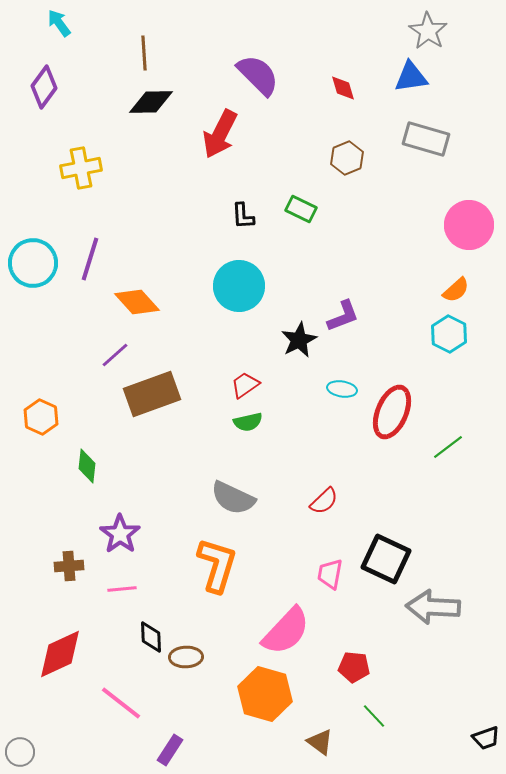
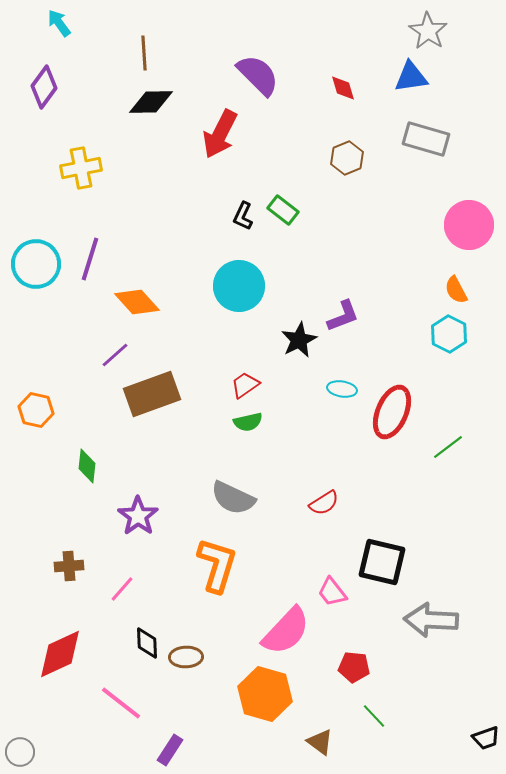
green rectangle at (301, 209): moved 18 px left, 1 px down; rotated 12 degrees clockwise
black L-shape at (243, 216): rotated 28 degrees clockwise
cyan circle at (33, 263): moved 3 px right, 1 px down
orange semicircle at (456, 290): rotated 104 degrees clockwise
orange hexagon at (41, 417): moved 5 px left, 7 px up; rotated 12 degrees counterclockwise
red semicircle at (324, 501): moved 2 px down; rotated 12 degrees clockwise
purple star at (120, 534): moved 18 px right, 18 px up
black square at (386, 559): moved 4 px left, 3 px down; rotated 12 degrees counterclockwise
pink trapezoid at (330, 574): moved 2 px right, 18 px down; rotated 48 degrees counterclockwise
pink line at (122, 589): rotated 44 degrees counterclockwise
gray arrow at (433, 607): moved 2 px left, 13 px down
black diamond at (151, 637): moved 4 px left, 6 px down
